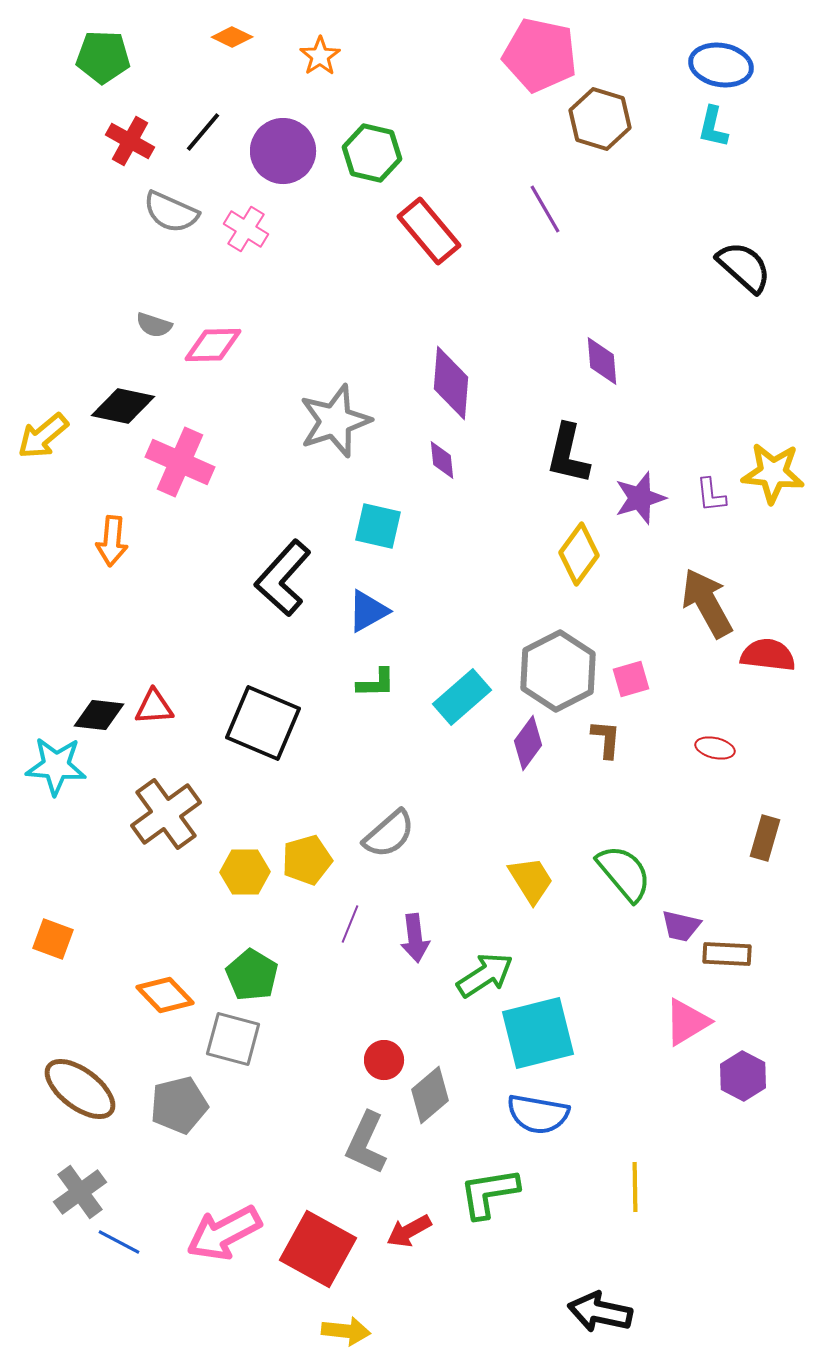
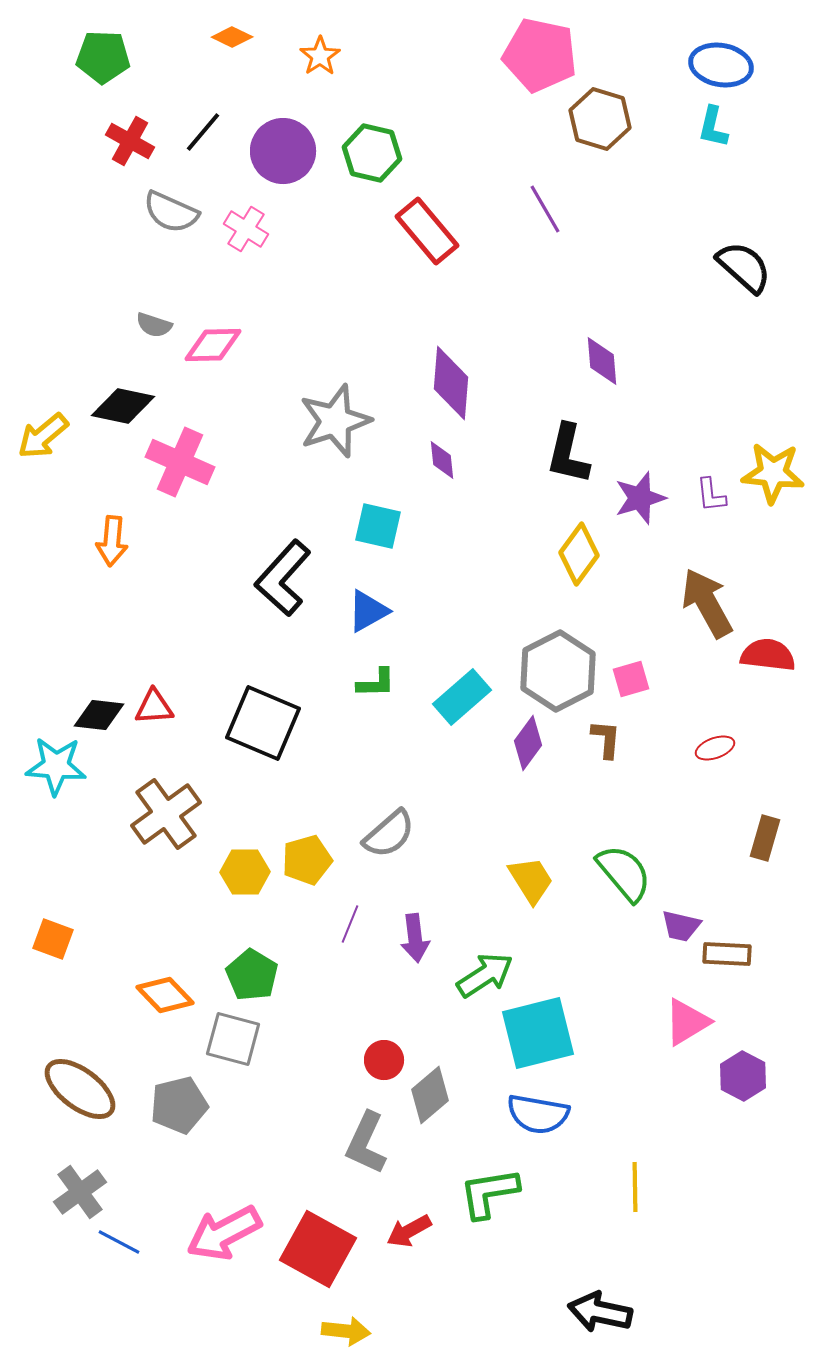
red rectangle at (429, 231): moved 2 px left
red ellipse at (715, 748): rotated 33 degrees counterclockwise
